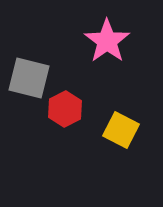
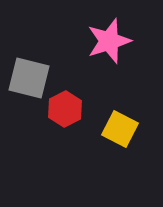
pink star: moved 2 px right; rotated 18 degrees clockwise
yellow square: moved 1 px left, 1 px up
